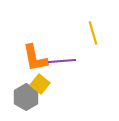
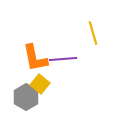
purple line: moved 1 px right, 2 px up
